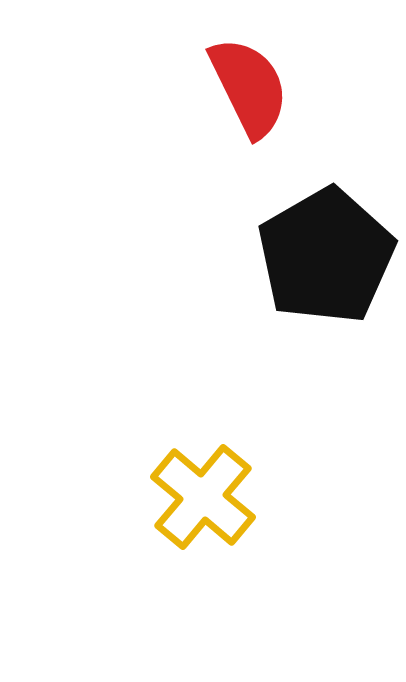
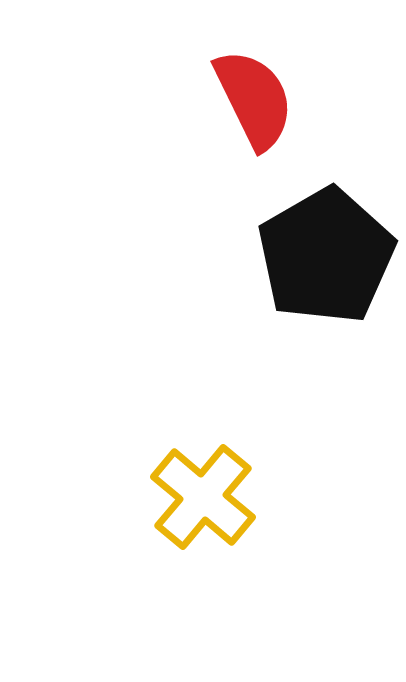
red semicircle: moved 5 px right, 12 px down
